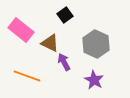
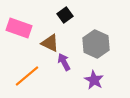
pink rectangle: moved 2 px left, 2 px up; rotated 20 degrees counterclockwise
orange line: rotated 60 degrees counterclockwise
